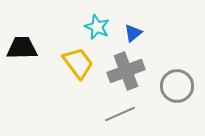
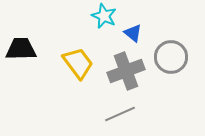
cyan star: moved 7 px right, 11 px up
blue triangle: rotated 42 degrees counterclockwise
black trapezoid: moved 1 px left, 1 px down
gray circle: moved 6 px left, 29 px up
